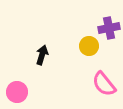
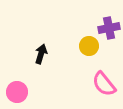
black arrow: moved 1 px left, 1 px up
